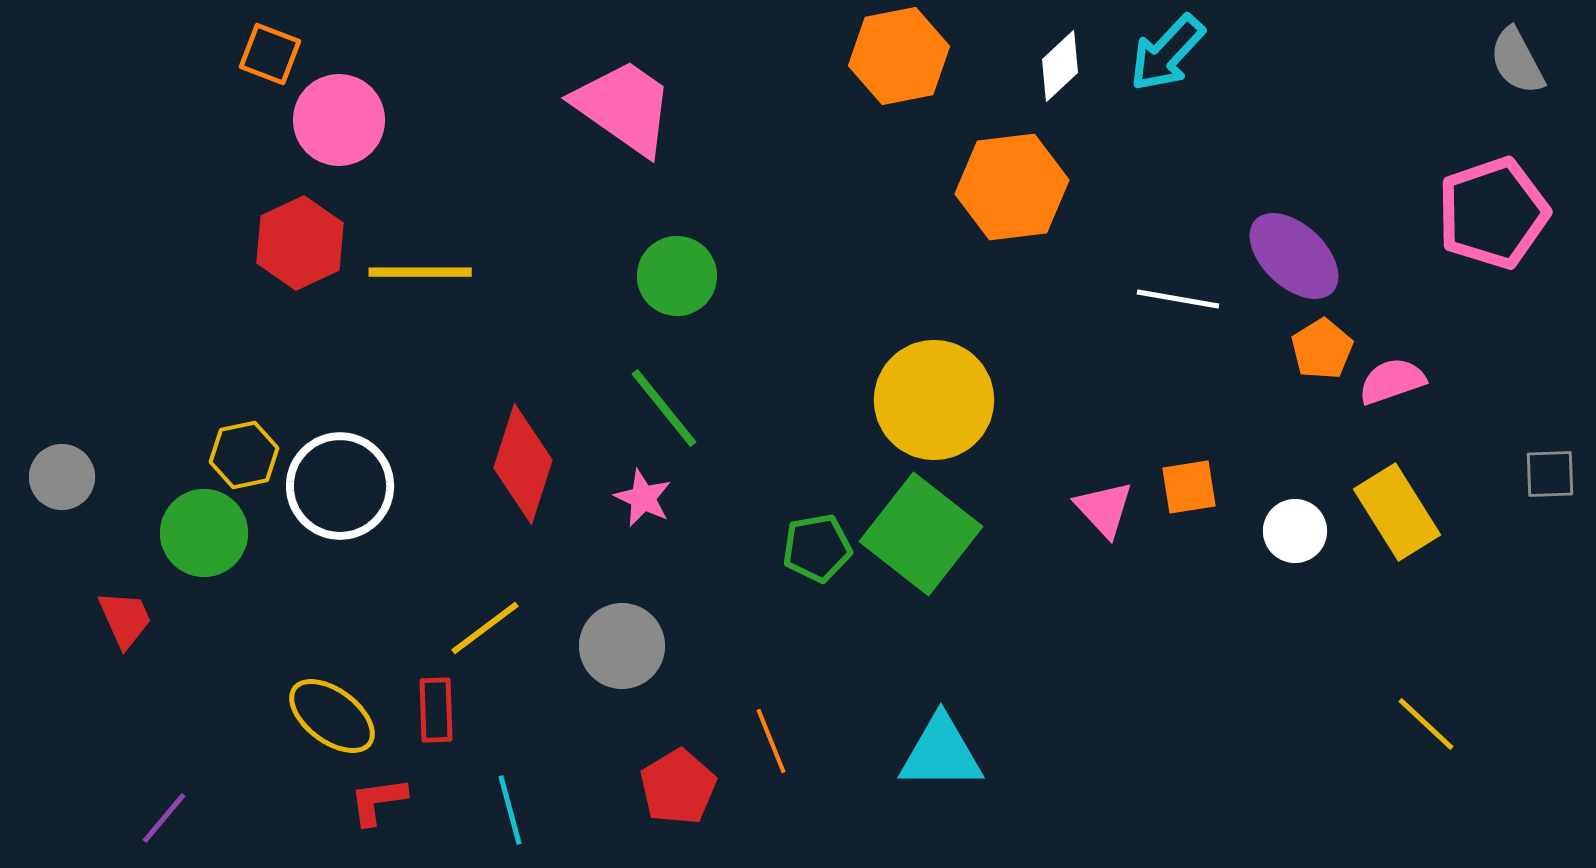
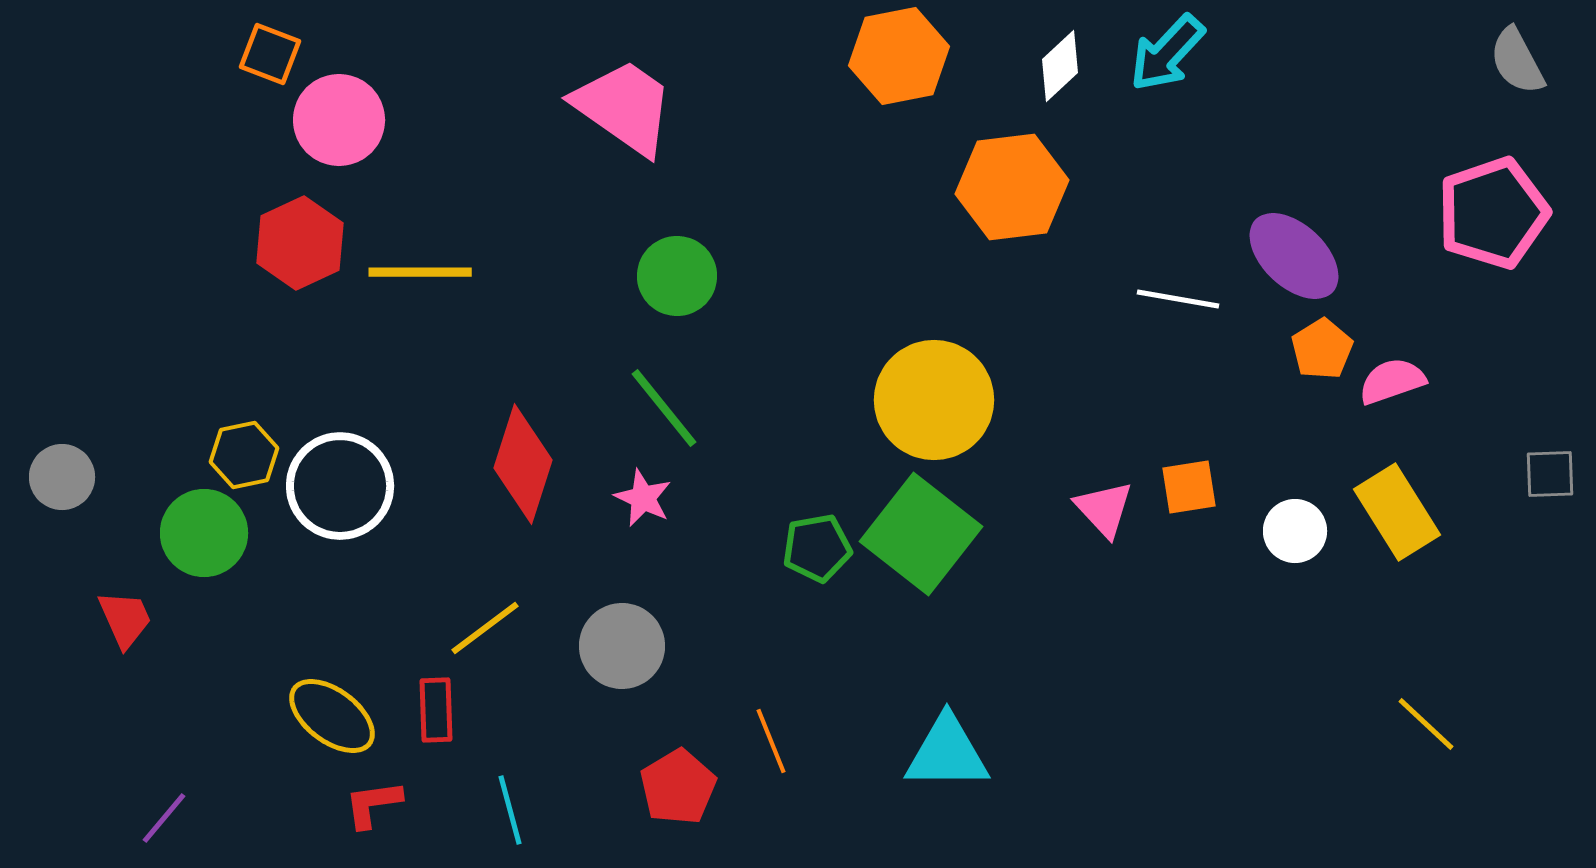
cyan triangle at (941, 753): moved 6 px right
red L-shape at (378, 801): moved 5 px left, 3 px down
